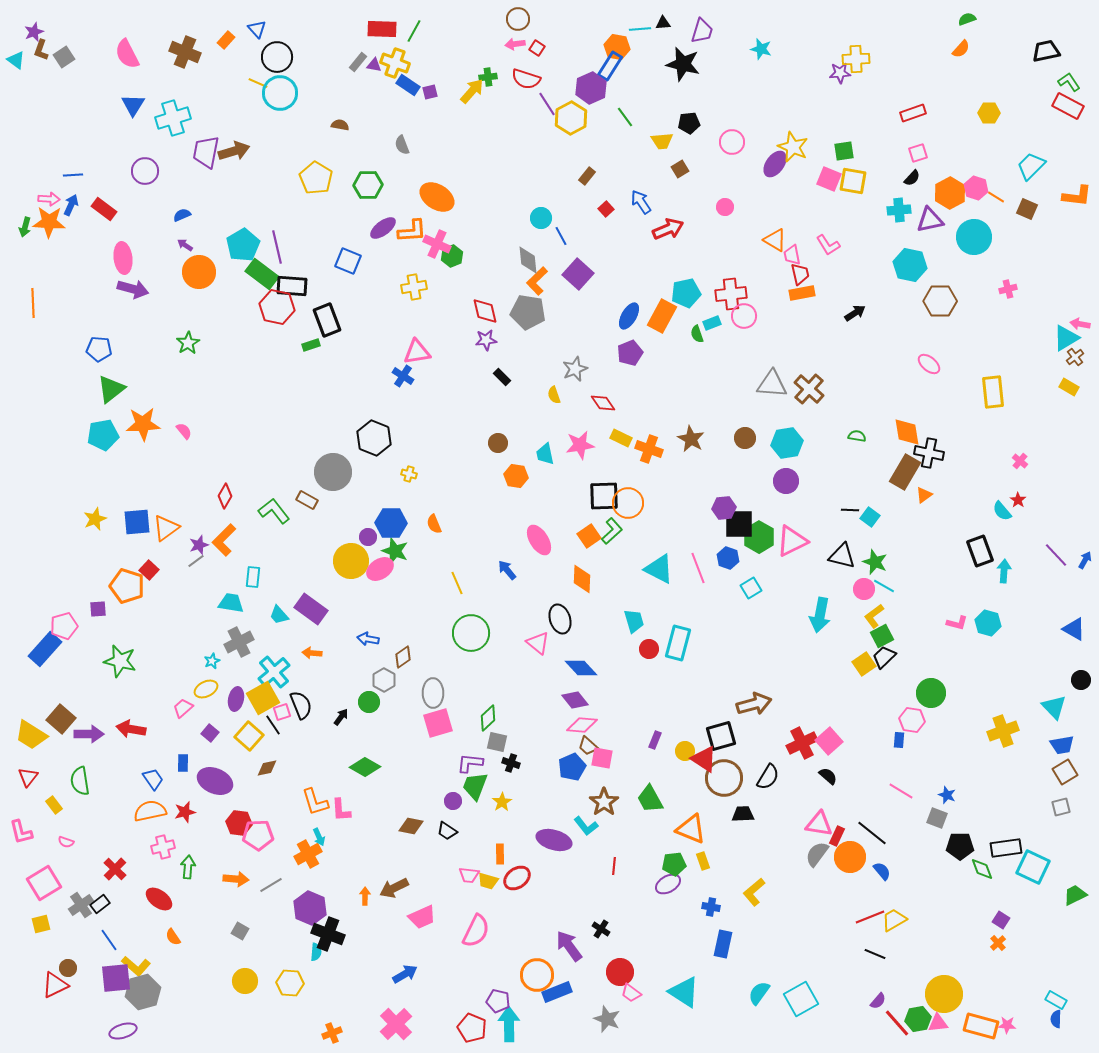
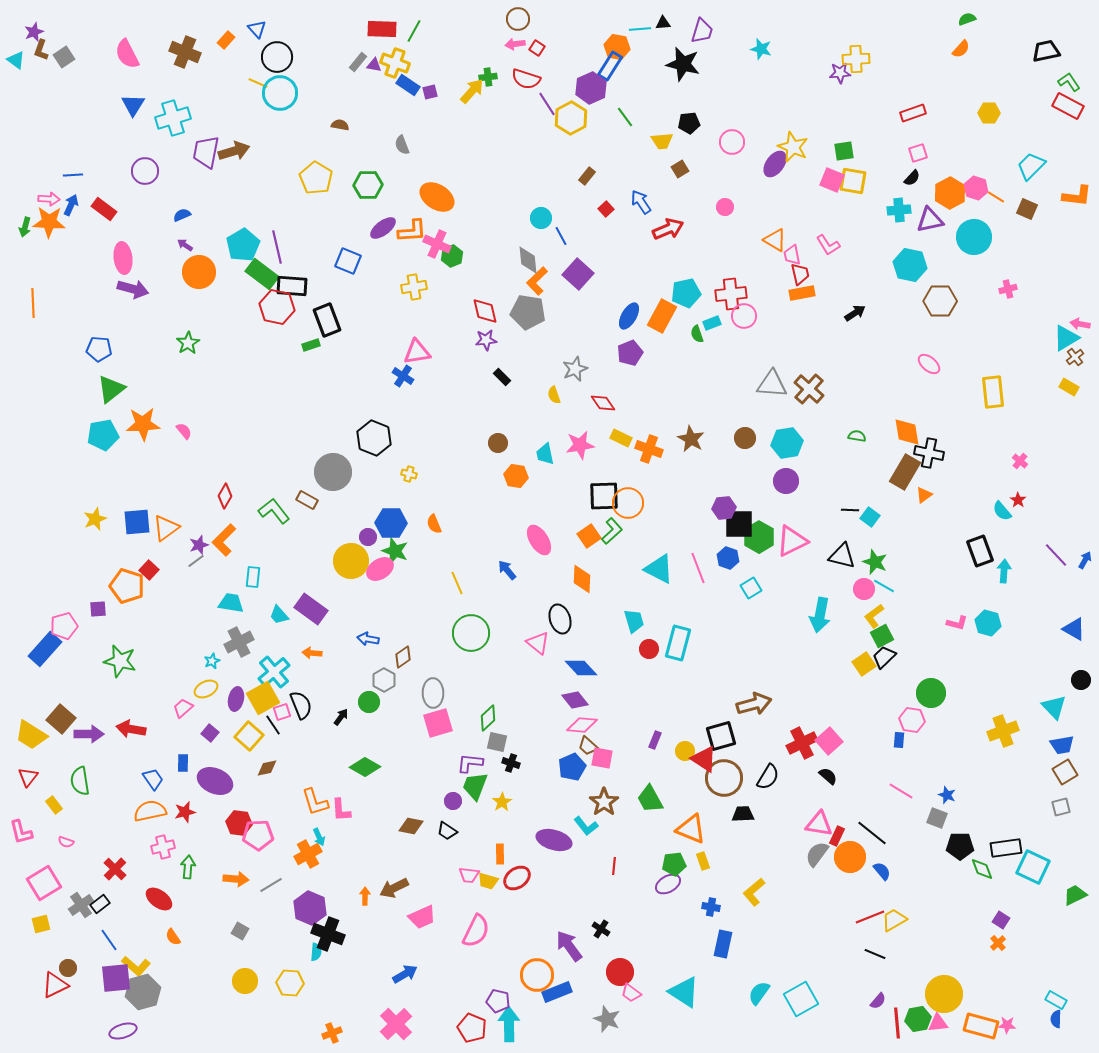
pink square at (829, 179): moved 3 px right, 1 px down
red line at (897, 1023): rotated 36 degrees clockwise
